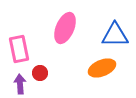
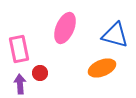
blue triangle: rotated 16 degrees clockwise
